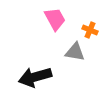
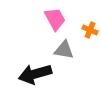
gray triangle: moved 11 px left, 2 px up
black arrow: moved 3 px up
